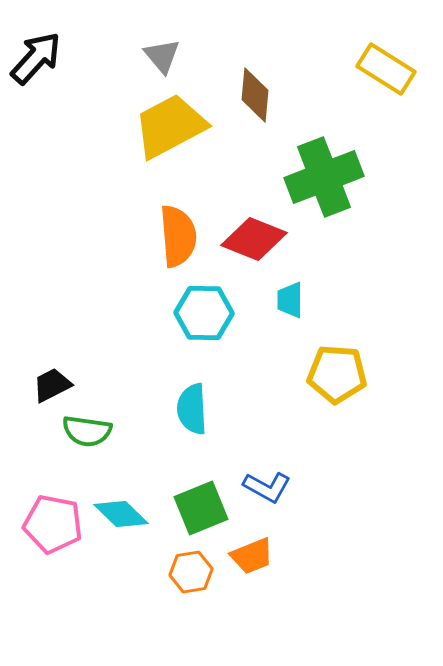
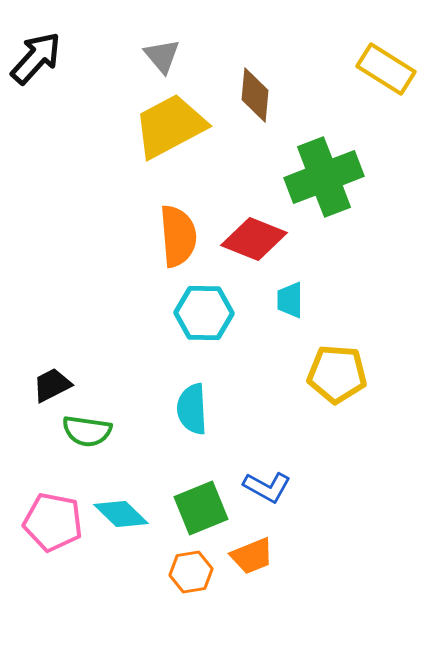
pink pentagon: moved 2 px up
